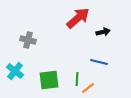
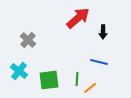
black arrow: rotated 104 degrees clockwise
gray cross: rotated 28 degrees clockwise
cyan cross: moved 4 px right
orange line: moved 2 px right
